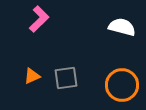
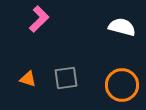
orange triangle: moved 4 px left, 3 px down; rotated 42 degrees clockwise
